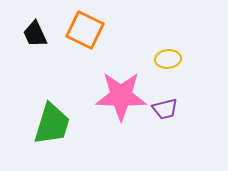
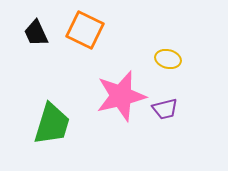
black trapezoid: moved 1 px right, 1 px up
yellow ellipse: rotated 20 degrees clockwise
pink star: rotated 15 degrees counterclockwise
